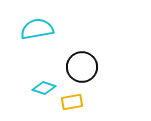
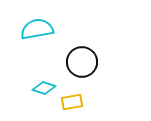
black circle: moved 5 px up
